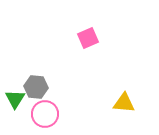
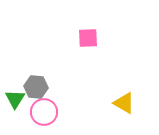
pink square: rotated 20 degrees clockwise
yellow triangle: rotated 25 degrees clockwise
pink circle: moved 1 px left, 2 px up
